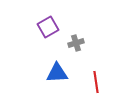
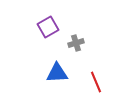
red line: rotated 15 degrees counterclockwise
